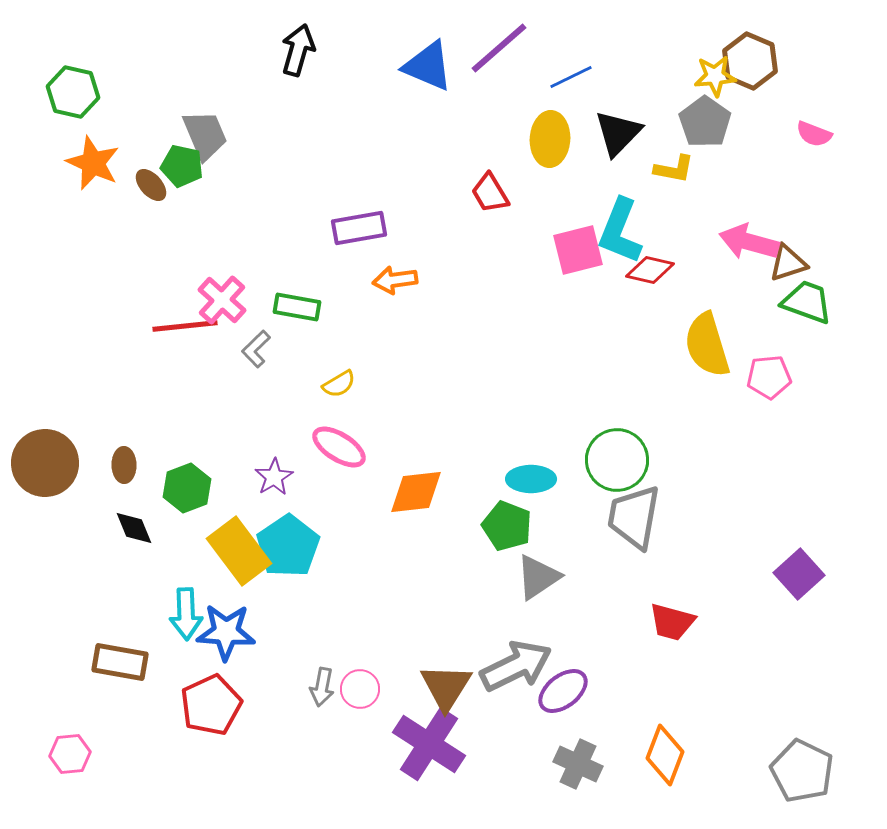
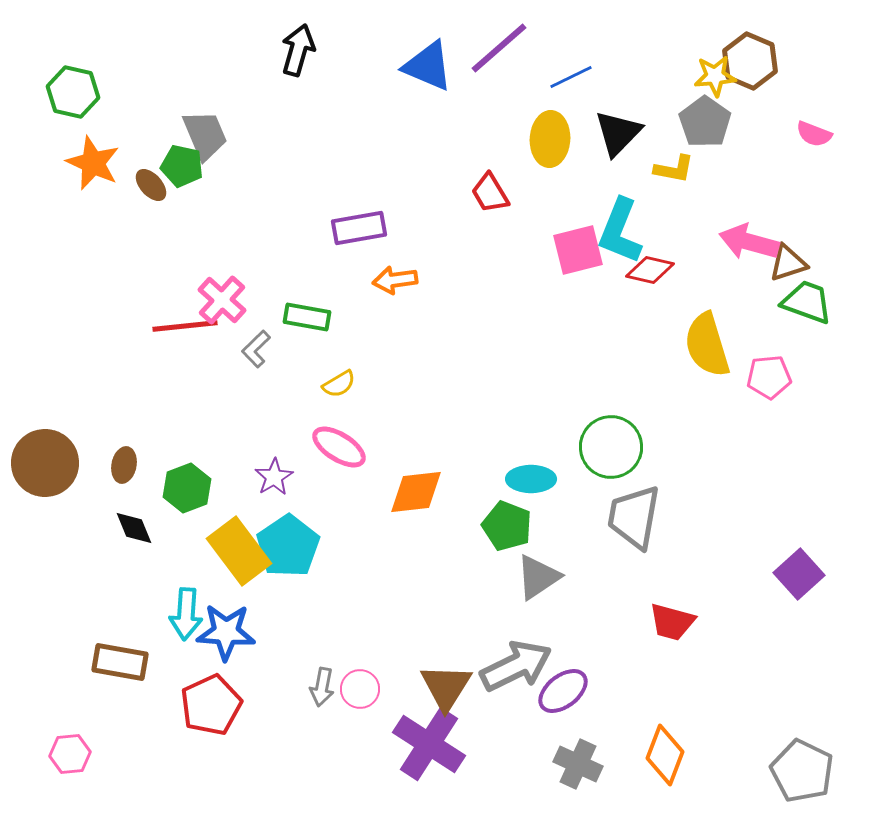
green rectangle at (297, 307): moved 10 px right, 10 px down
green circle at (617, 460): moved 6 px left, 13 px up
brown ellipse at (124, 465): rotated 12 degrees clockwise
cyan arrow at (186, 614): rotated 6 degrees clockwise
